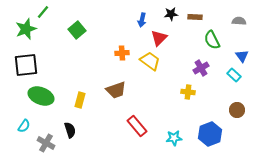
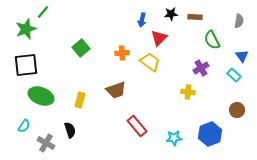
gray semicircle: rotated 96 degrees clockwise
green square: moved 4 px right, 18 px down
yellow trapezoid: moved 1 px down
